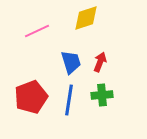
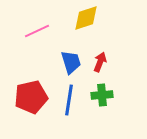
red pentagon: rotated 8 degrees clockwise
